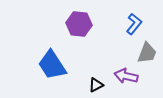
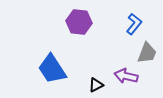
purple hexagon: moved 2 px up
blue trapezoid: moved 4 px down
